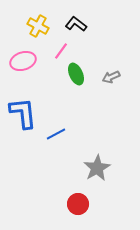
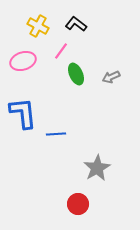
blue line: rotated 24 degrees clockwise
